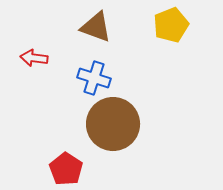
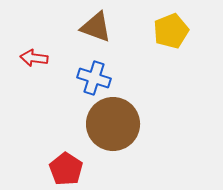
yellow pentagon: moved 6 px down
